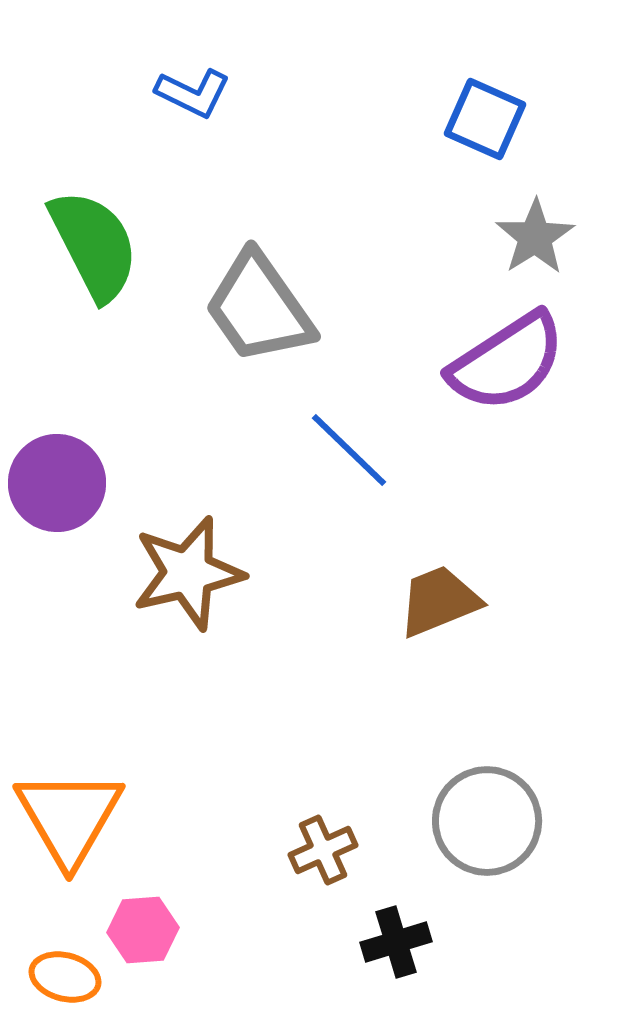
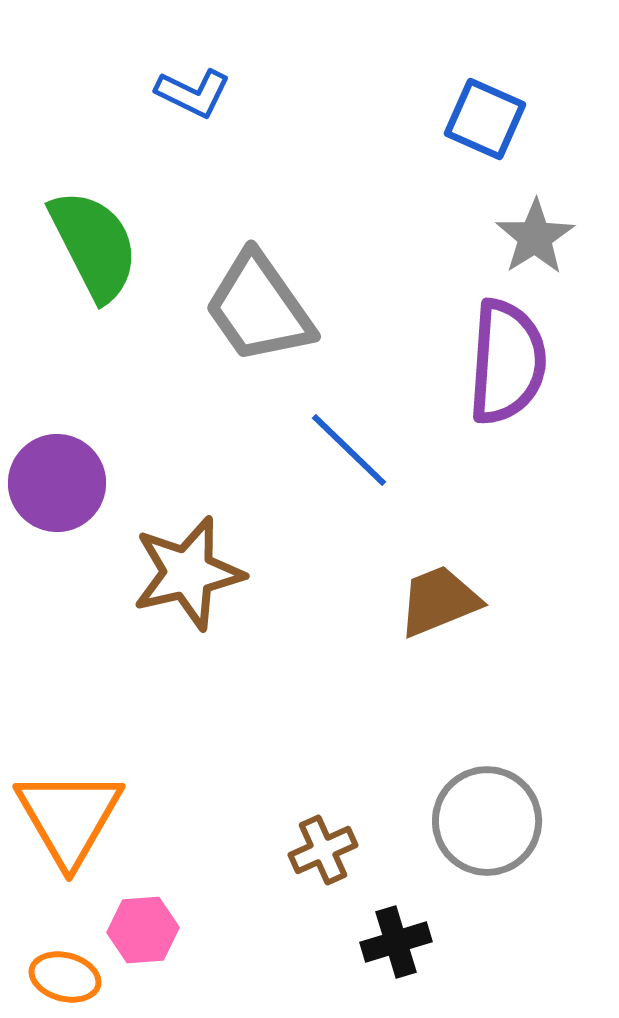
purple semicircle: rotated 53 degrees counterclockwise
